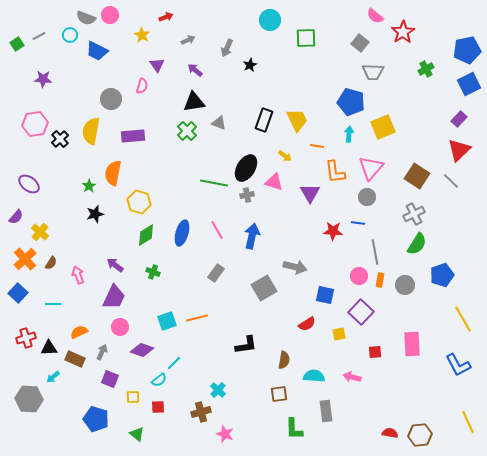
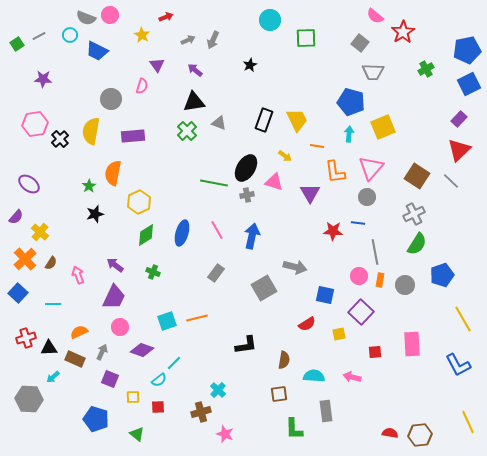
gray arrow at (227, 48): moved 14 px left, 8 px up
yellow hexagon at (139, 202): rotated 20 degrees clockwise
